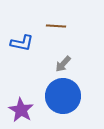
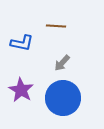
gray arrow: moved 1 px left, 1 px up
blue circle: moved 2 px down
purple star: moved 20 px up
